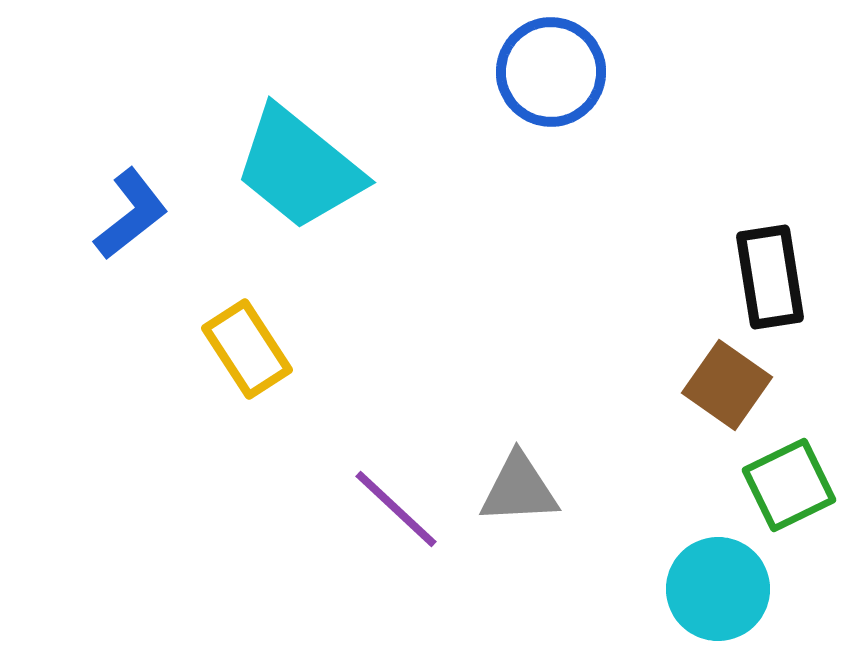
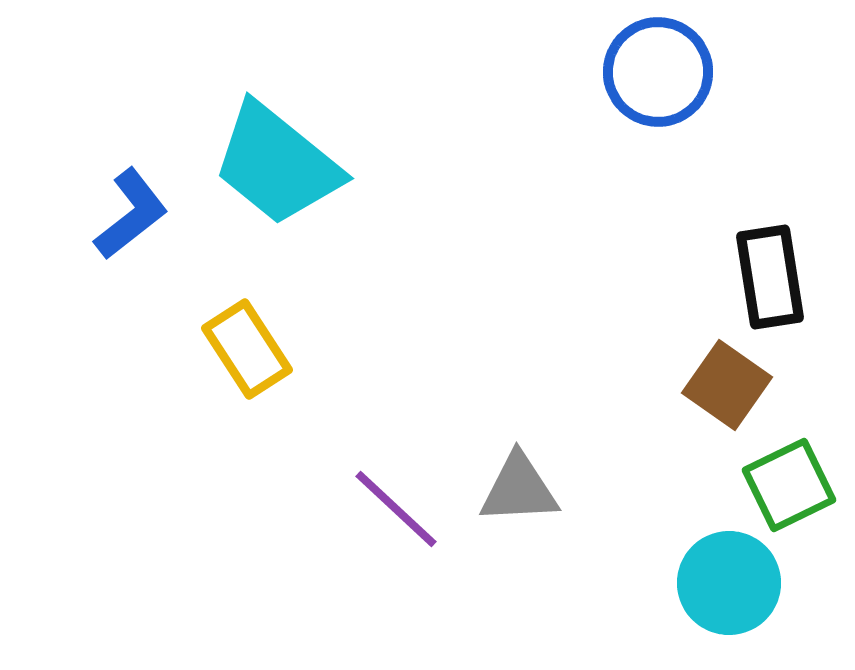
blue circle: moved 107 px right
cyan trapezoid: moved 22 px left, 4 px up
cyan circle: moved 11 px right, 6 px up
